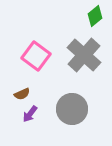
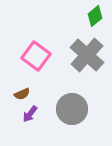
gray cross: moved 3 px right
